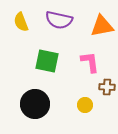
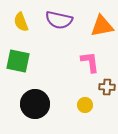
green square: moved 29 px left
